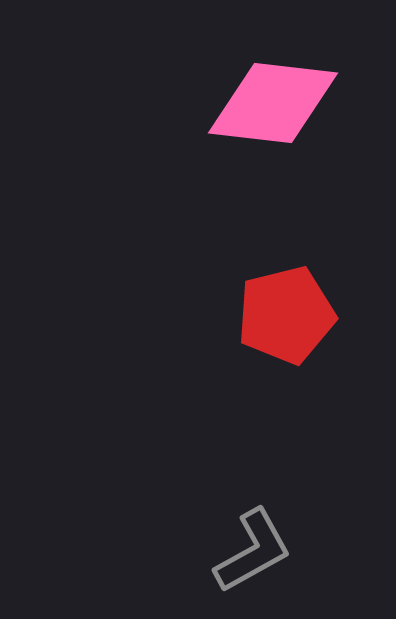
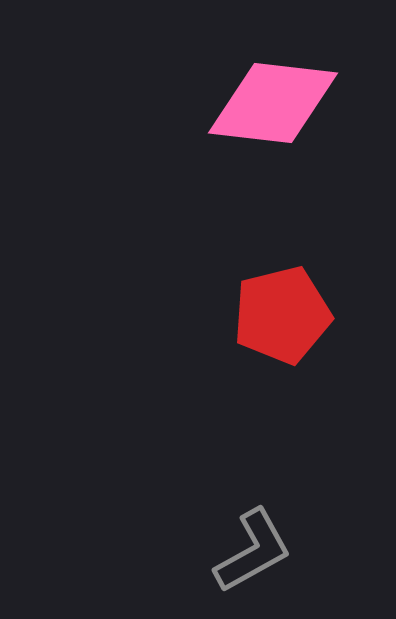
red pentagon: moved 4 px left
